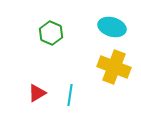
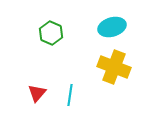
cyan ellipse: rotated 32 degrees counterclockwise
red triangle: rotated 18 degrees counterclockwise
